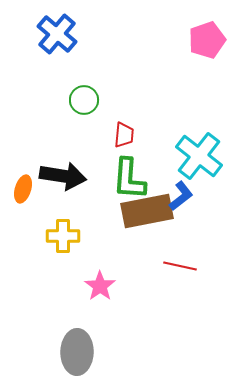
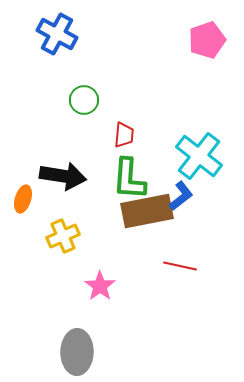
blue cross: rotated 12 degrees counterclockwise
orange ellipse: moved 10 px down
yellow cross: rotated 24 degrees counterclockwise
